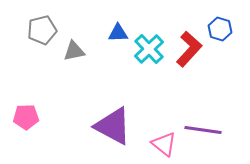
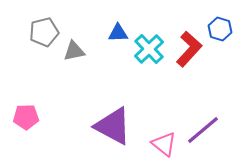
gray pentagon: moved 2 px right, 2 px down
purple line: rotated 48 degrees counterclockwise
